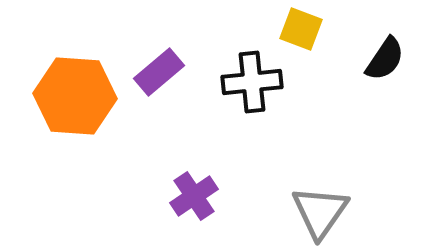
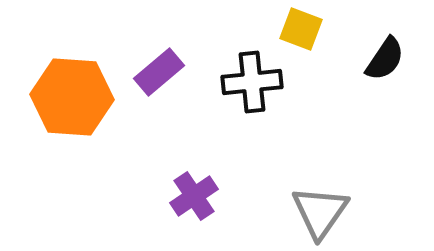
orange hexagon: moved 3 px left, 1 px down
